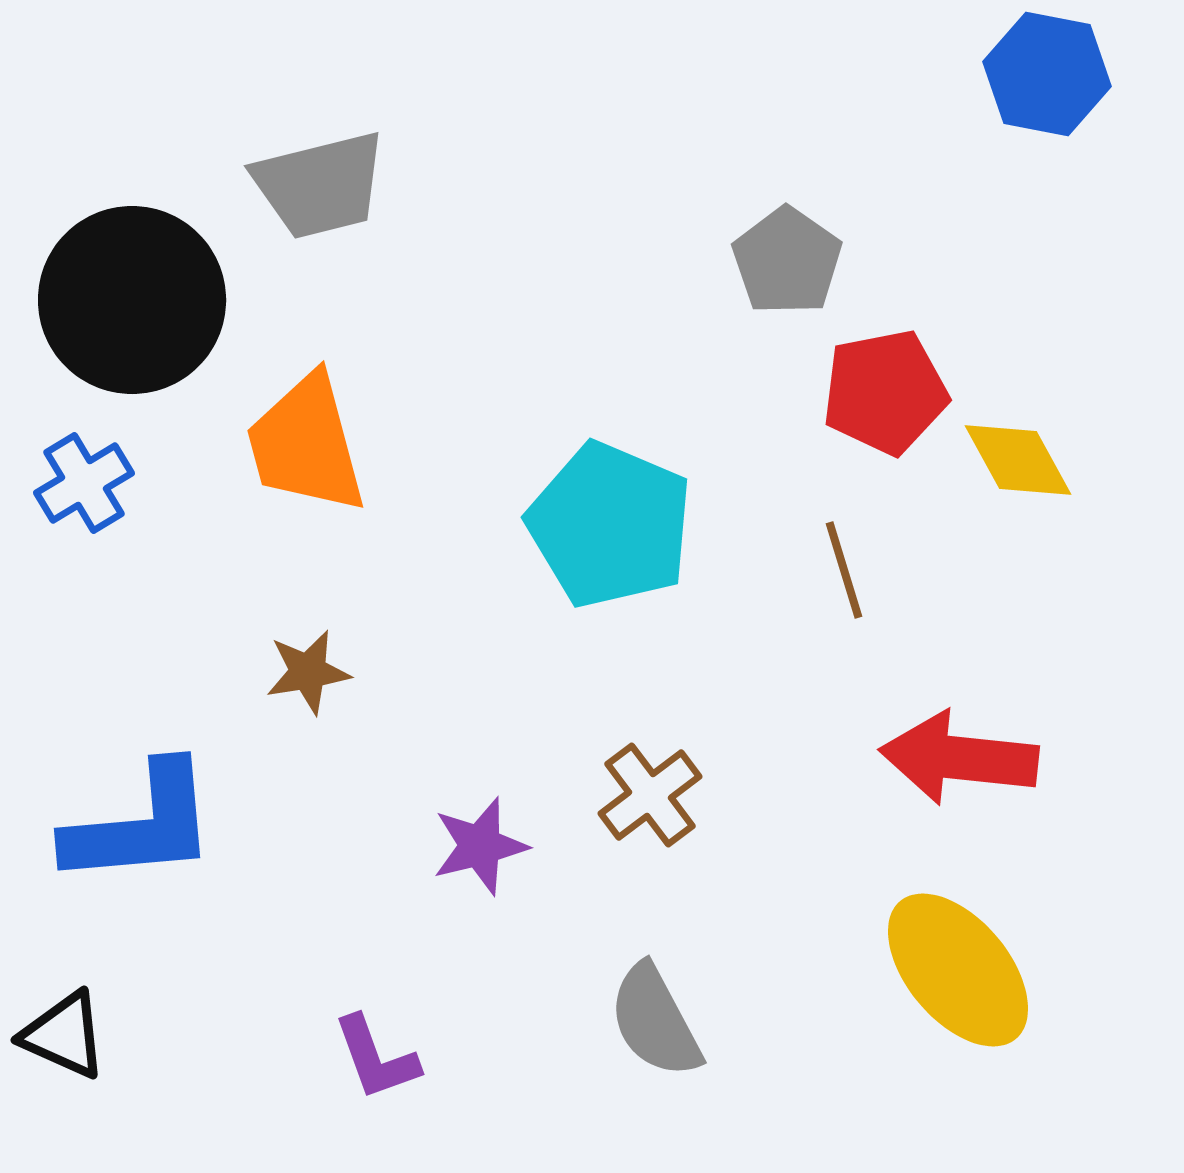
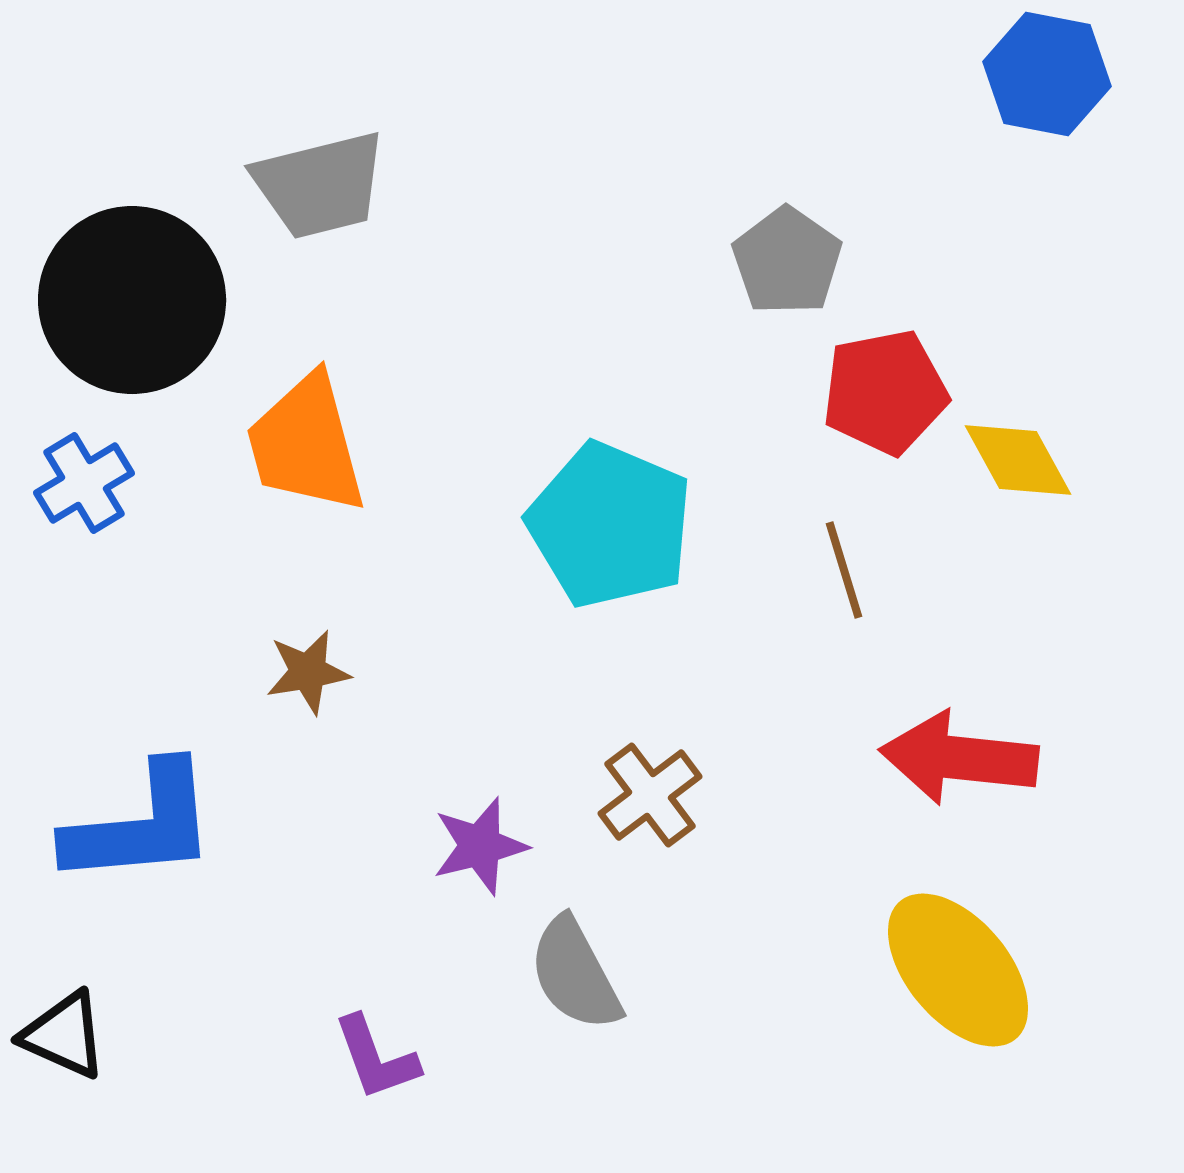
gray semicircle: moved 80 px left, 47 px up
